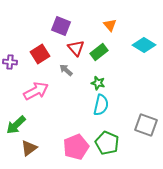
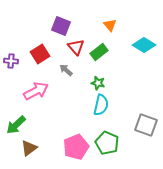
red triangle: moved 1 px up
purple cross: moved 1 px right, 1 px up
